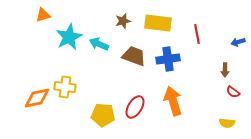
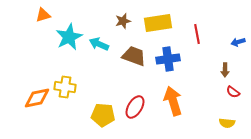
yellow rectangle: rotated 16 degrees counterclockwise
